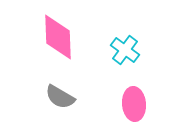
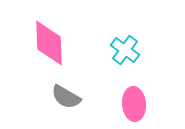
pink diamond: moved 9 px left, 6 px down
gray semicircle: moved 6 px right
